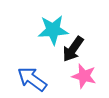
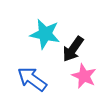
cyan star: moved 8 px left, 4 px down; rotated 16 degrees clockwise
pink star: rotated 10 degrees clockwise
